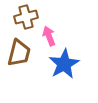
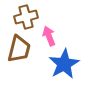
brown trapezoid: moved 4 px up
